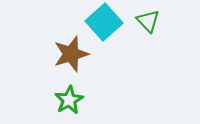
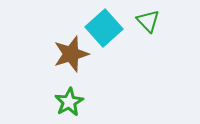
cyan square: moved 6 px down
green star: moved 2 px down
